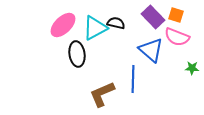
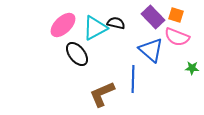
black ellipse: rotated 30 degrees counterclockwise
